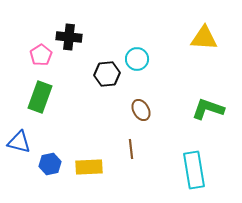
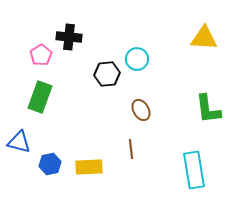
green L-shape: rotated 116 degrees counterclockwise
